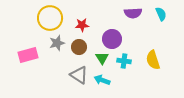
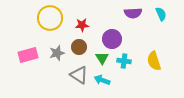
gray star: moved 10 px down
yellow semicircle: moved 1 px right, 1 px down
